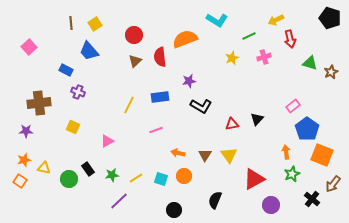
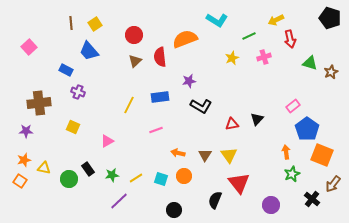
red triangle at (254, 179): moved 15 px left, 4 px down; rotated 40 degrees counterclockwise
